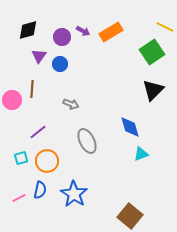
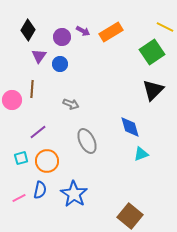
black diamond: rotated 45 degrees counterclockwise
